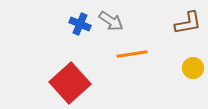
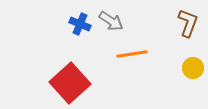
brown L-shape: rotated 60 degrees counterclockwise
